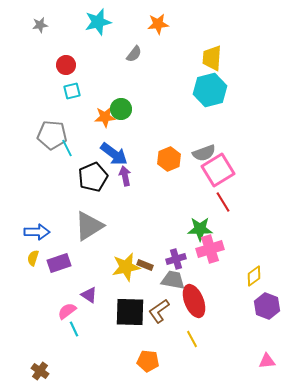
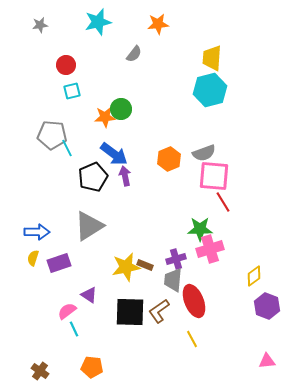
pink square at (218, 170): moved 4 px left, 6 px down; rotated 36 degrees clockwise
gray trapezoid at (173, 280): rotated 95 degrees counterclockwise
orange pentagon at (148, 361): moved 56 px left, 6 px down
